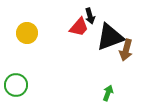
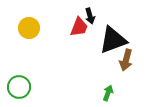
red trapezoid: rotated 20 degrees counterclockwise
yellow circle: moved 2 px right, 5 px up
black triangle: moved 3 px right, 3 px down
brown arrow: moved 10 px down
green circle: moved 3 px right, 2 px down
